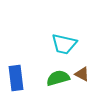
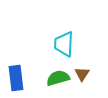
cyan trapezoid: rotated 80 degrees clockwise
brown triangle: rotated 35 degrees clockwise
